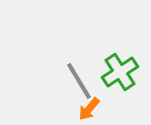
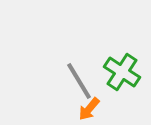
green cross: moved 2 px right; rotated 24 degrees counterclockwise
